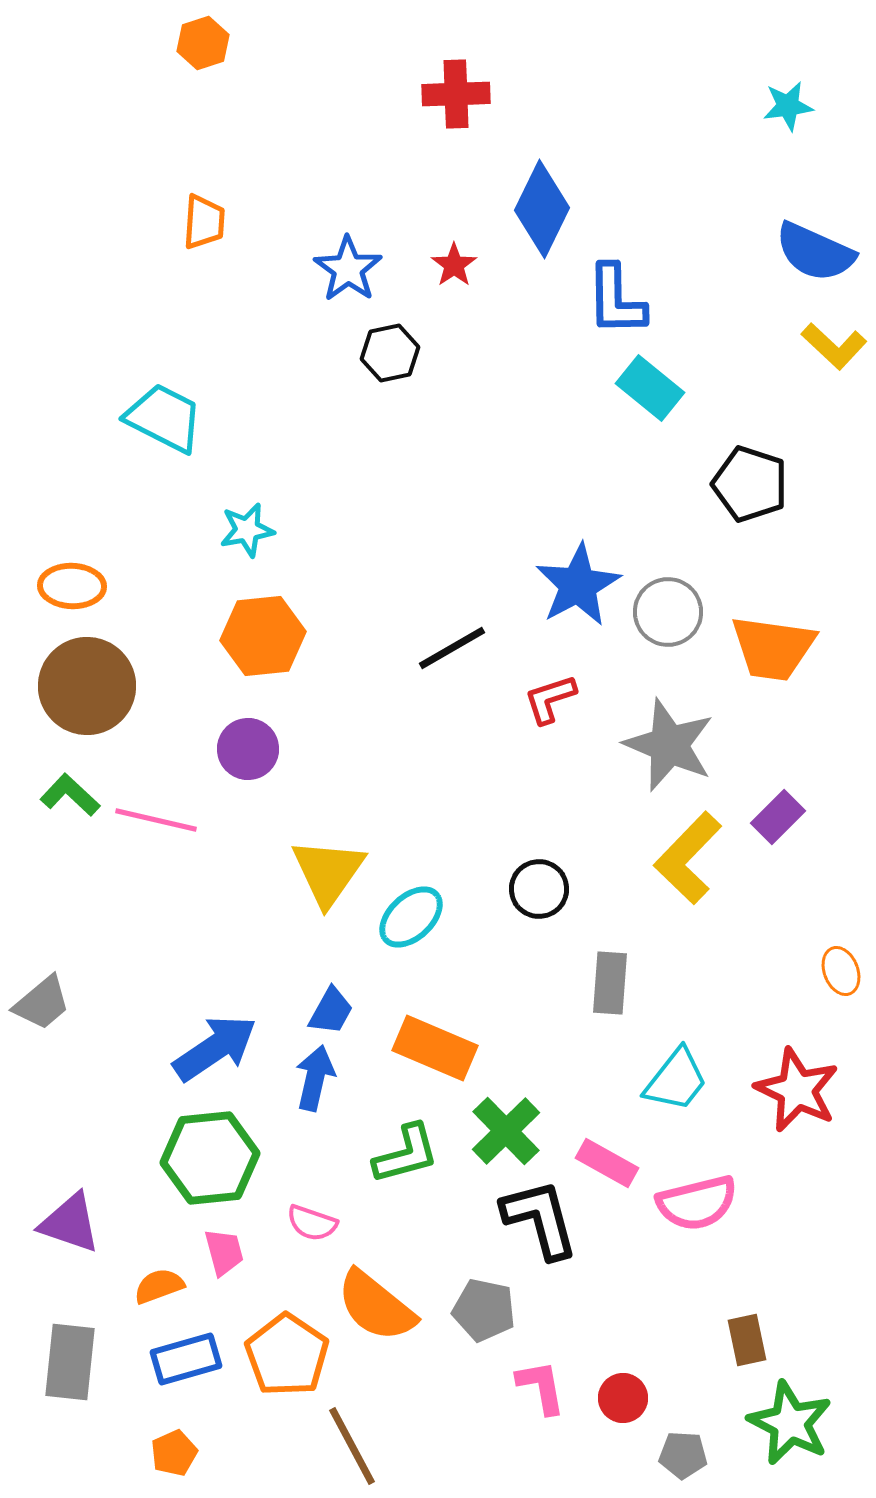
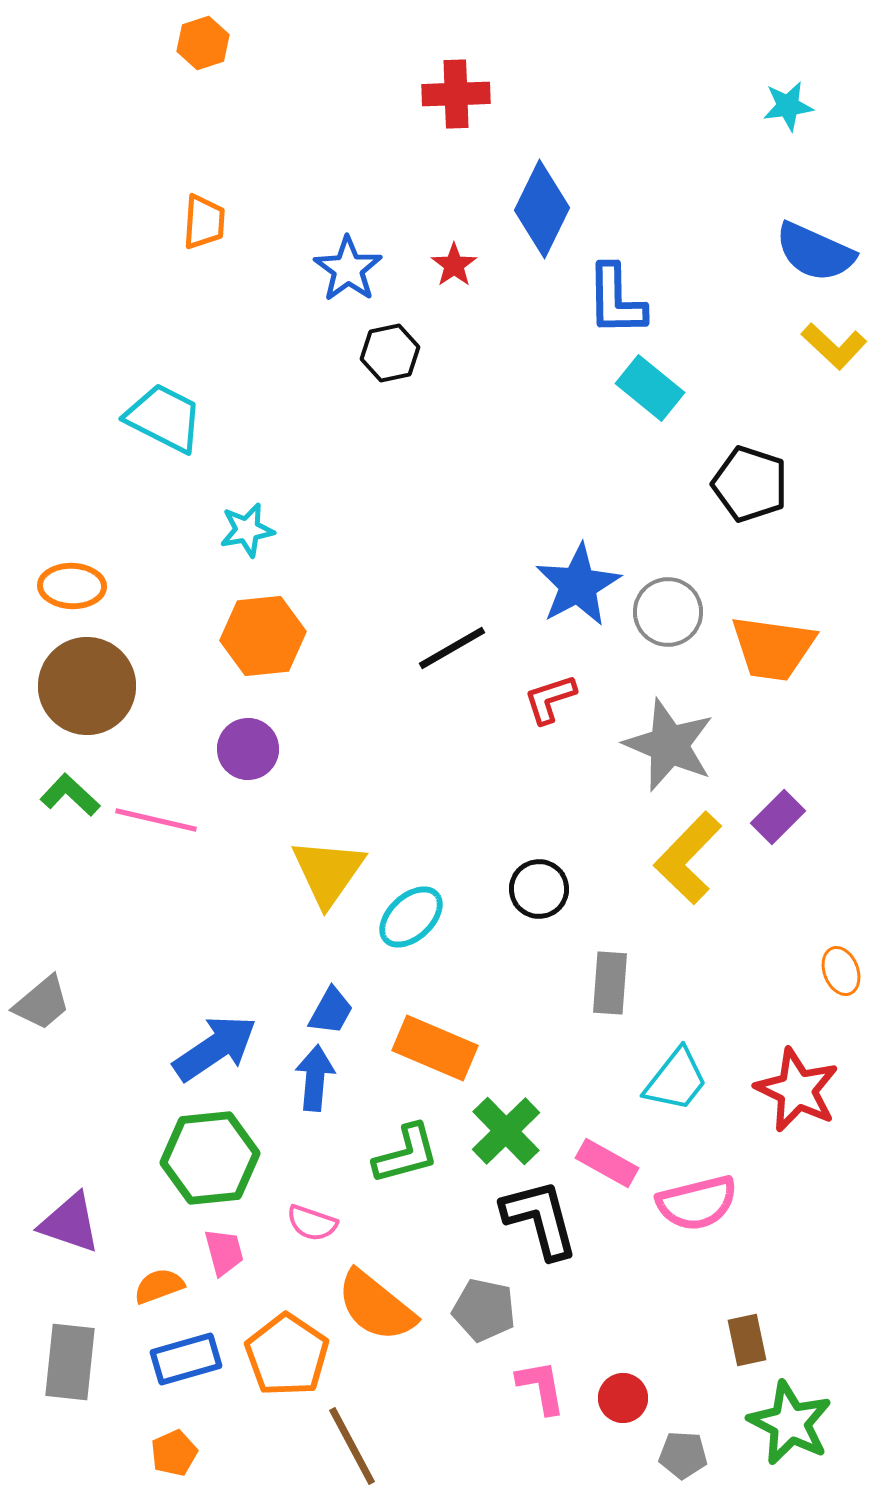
blue arrow at (315, 1078): rotated 8 degrees counterclockwise
